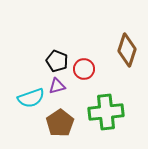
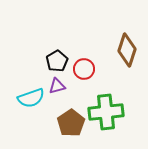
black pentagon: rotated 20 degrees clockwise
brown pentagon: moved 11 px right
